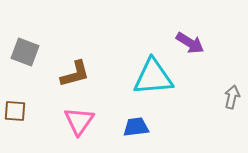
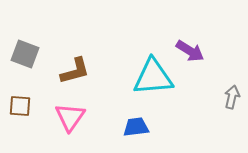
purple arrow: moved 8 px down
gray square: moved 2 px down
brown L-shape: moved 3 px up
brown square: moved 5 px right, 5 px up
pink triangle: moved 9 px left, 4 px up
